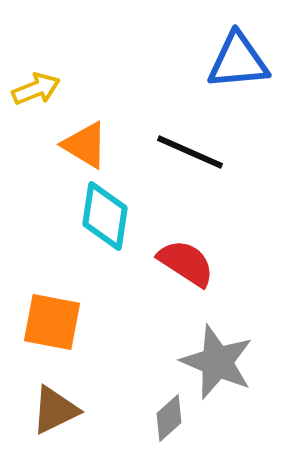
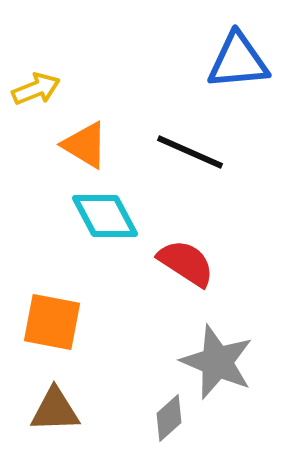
cyan diamond: rotated 36 degrees counterclockwise
brown triangle: rotated 24 degrees clockwise
